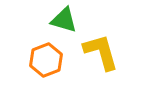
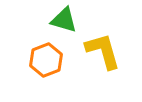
yellow L-shape: moved 2 px right, 1 px up
